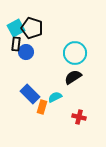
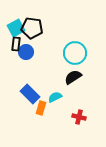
black pentagon: rotated 10 degrees counterclockwise
orange rectangle: moved 1 px left, 1 px down
